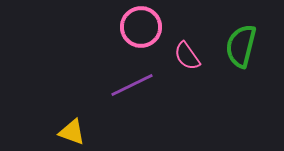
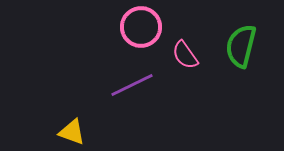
pink semicircle: moved 2 px left, 1 px up
